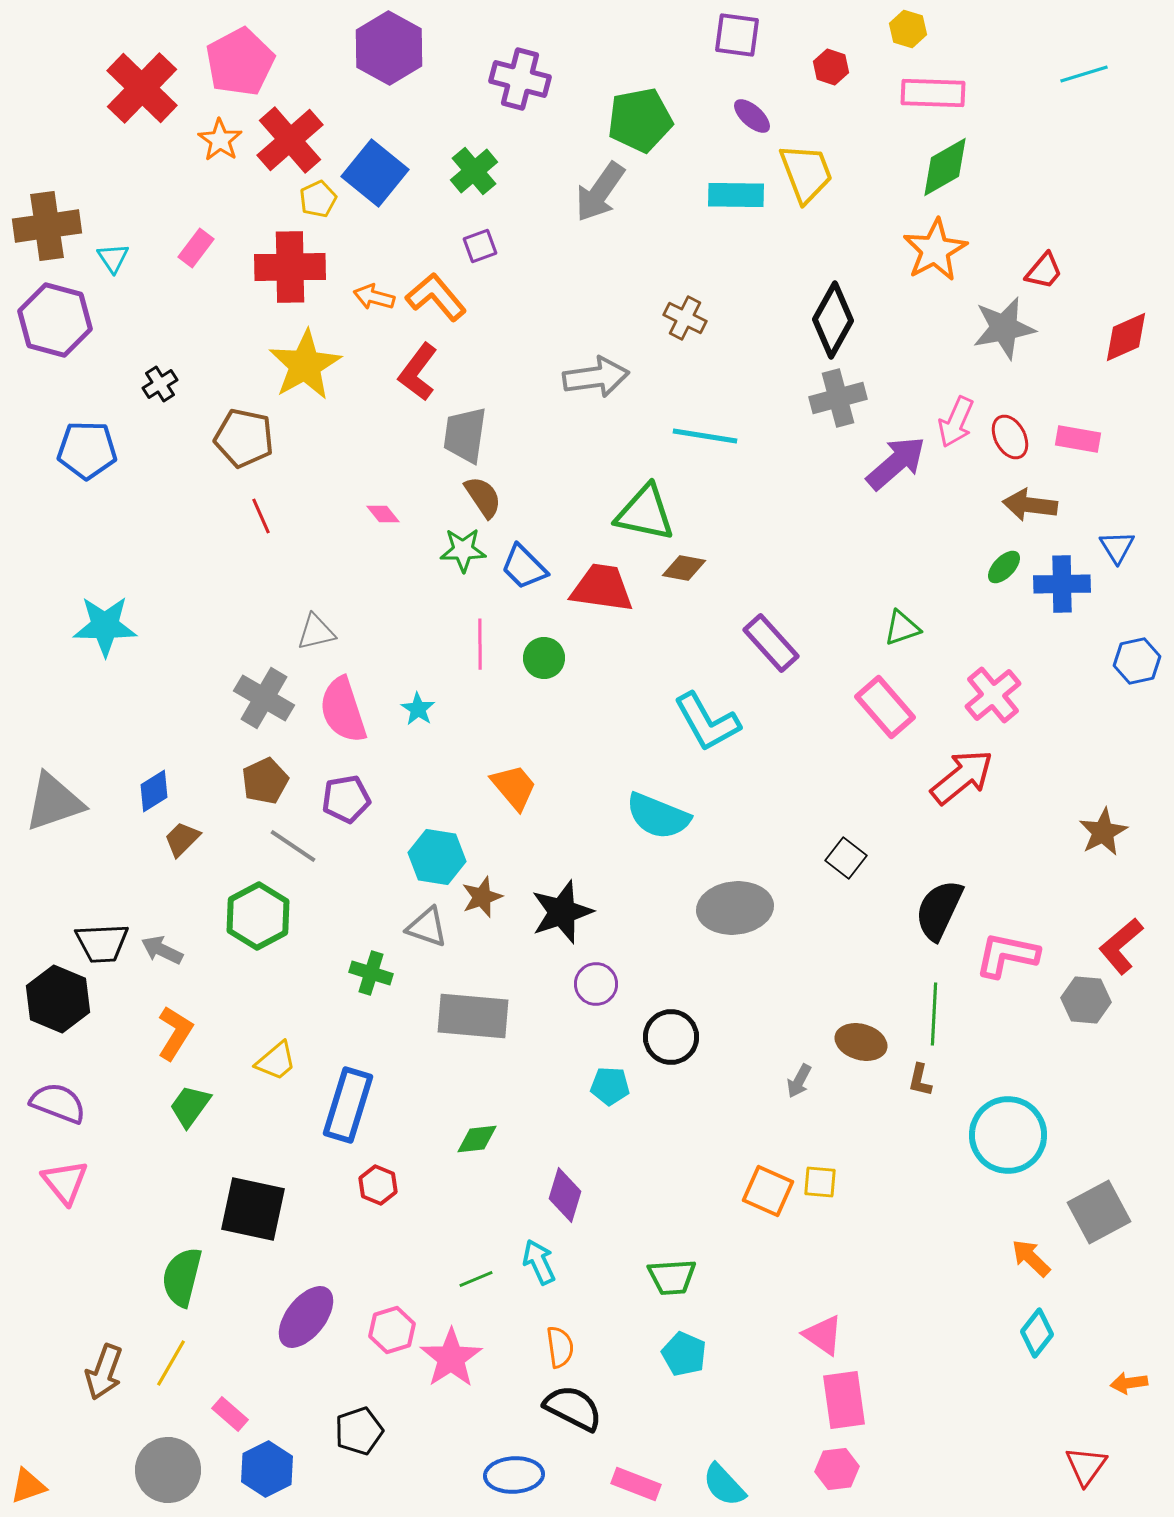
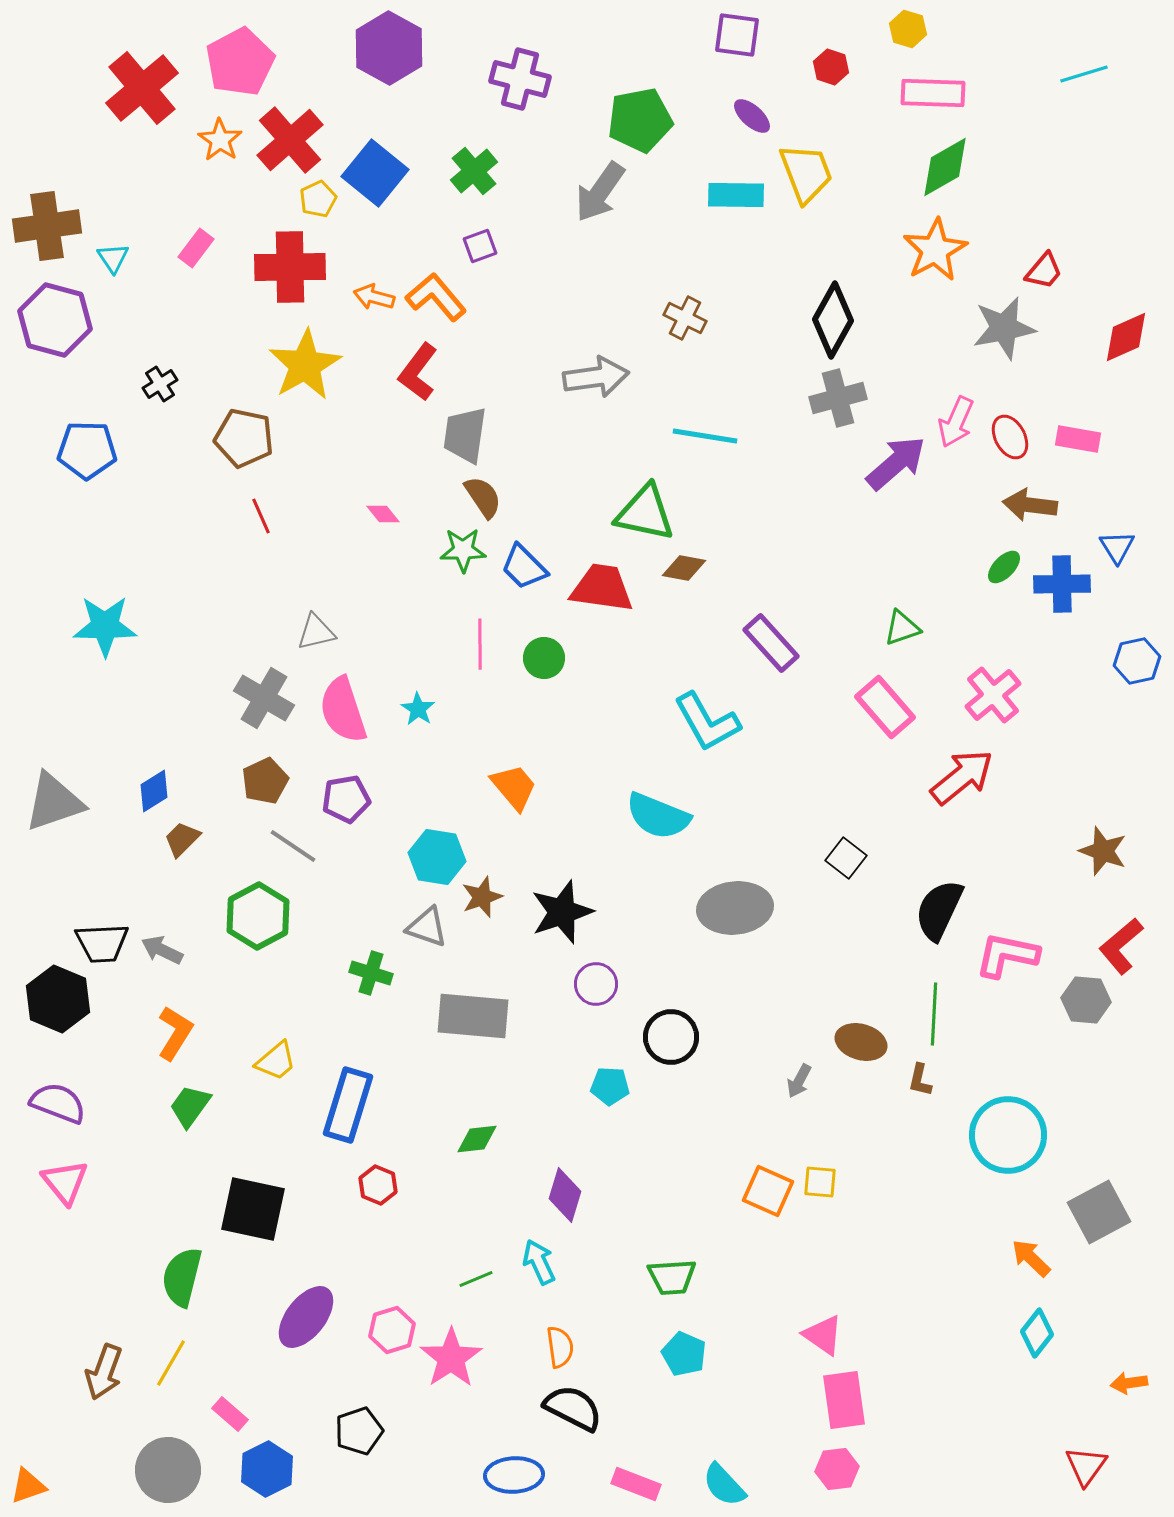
red cross at (142, 88): rotated 6 degrees clockwise
brown star at (1103, 832): moved 19 px down; rotated 24 degrees counterclockwise
